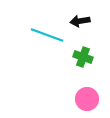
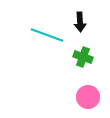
black arrow: moved 1 px down; rotated 84 degrees counterclockwise
pink circle: moved 1 px right, 2 px up
